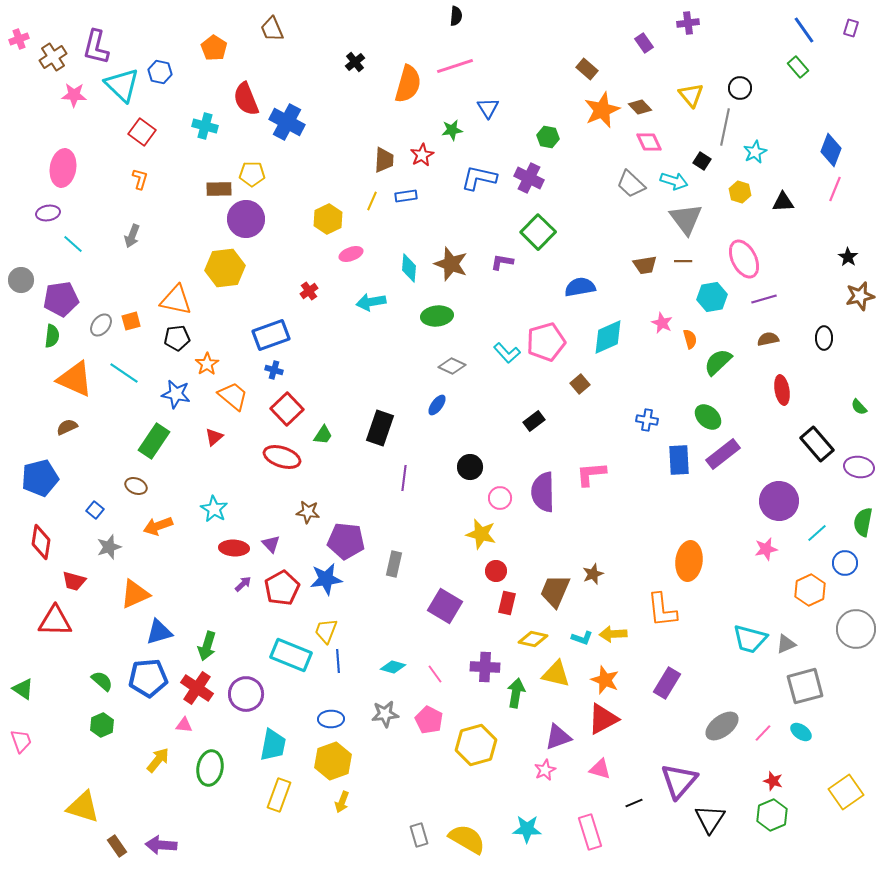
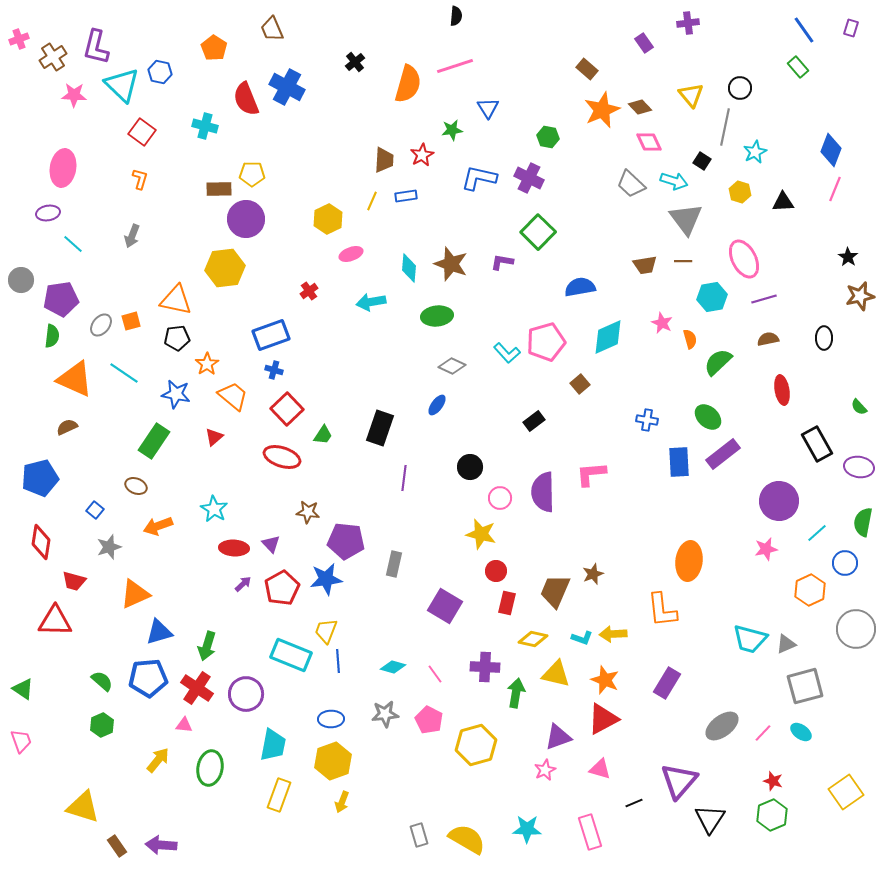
blue cross at (287, 122): moved 35 px up
black rectangle at (817, 444): rotated 12 degrees clockwise
blue rectangle at (679, 460): moved 2 px down
